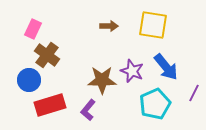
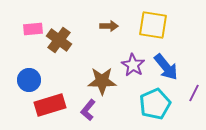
pink rectangle: rotated 60 degrees clockwise
brown cross: moved 12 px right, 15 px up
purple star: moved 1 px right, 6 px up; rotated 10 degrees clockwise
brown star: moved 1 px down
